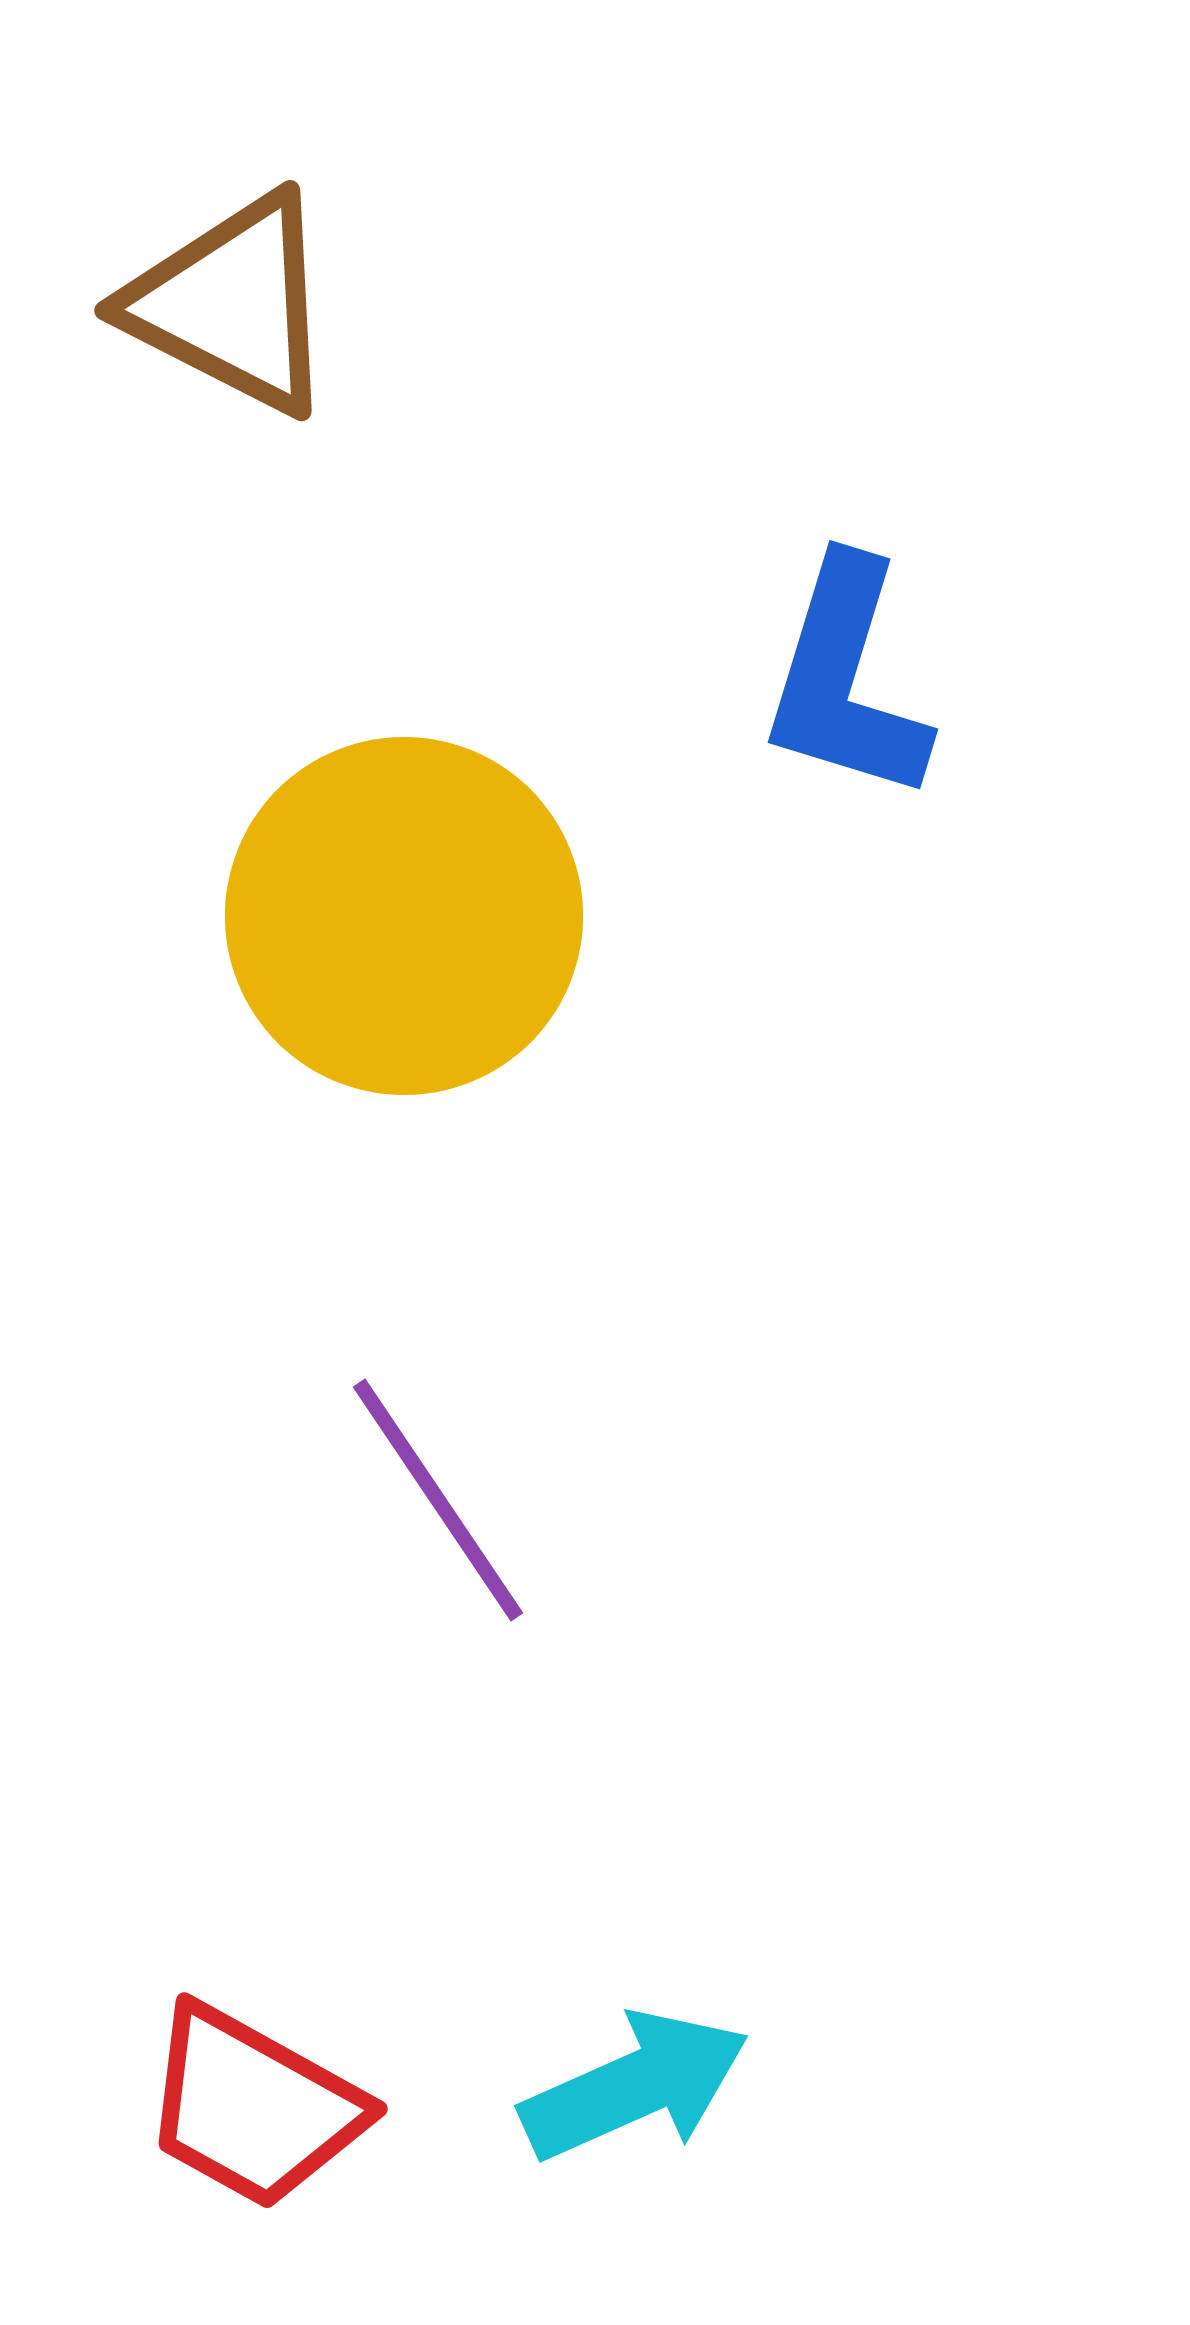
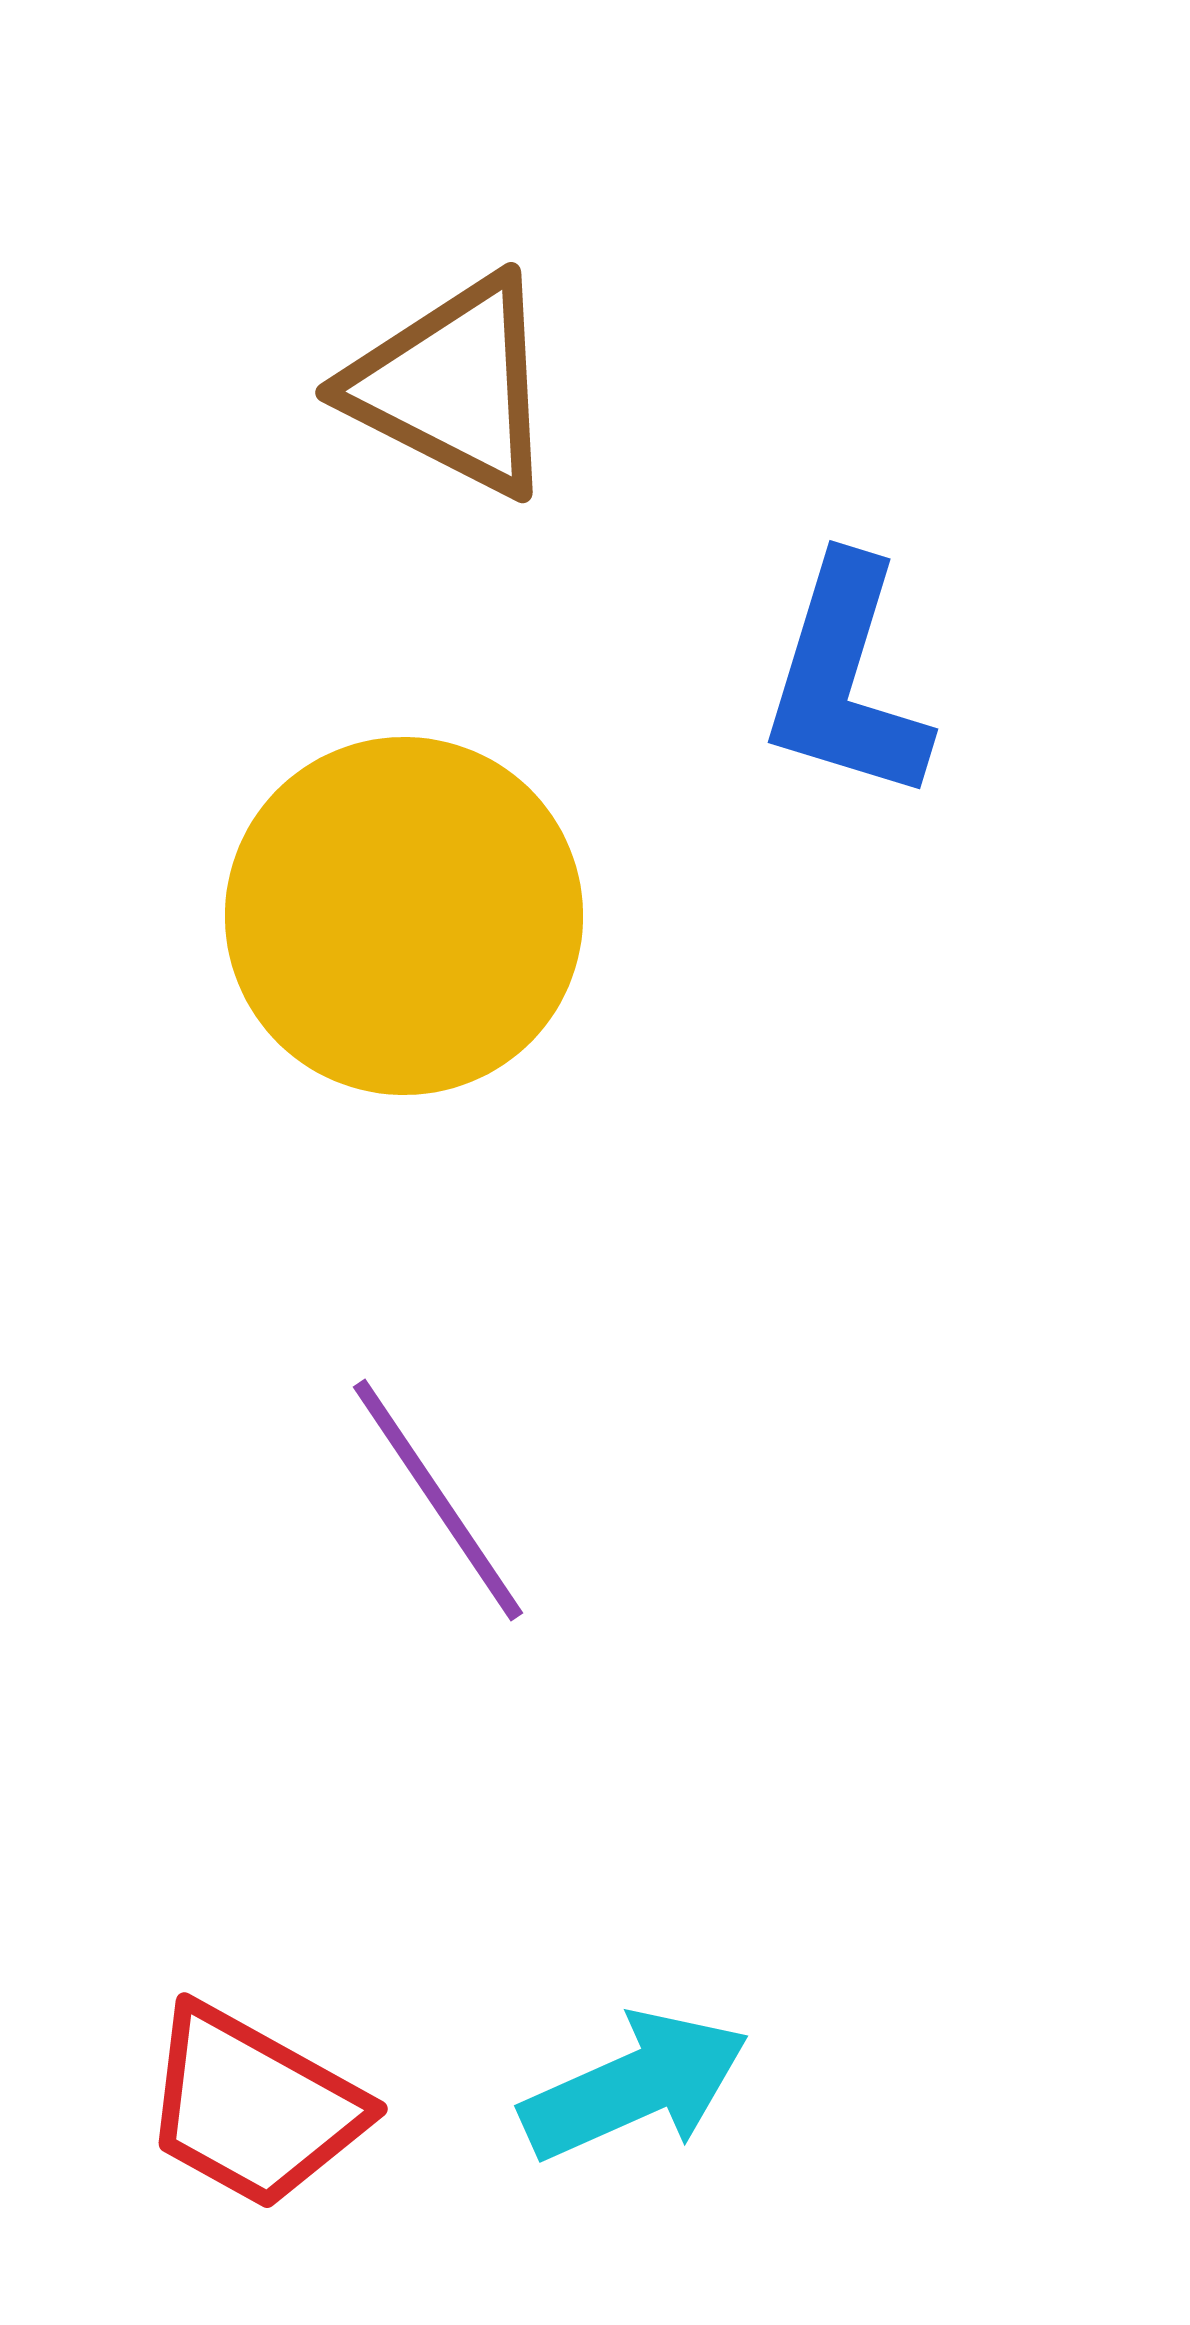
brown triangle: moved 221 px right, 82 px down
